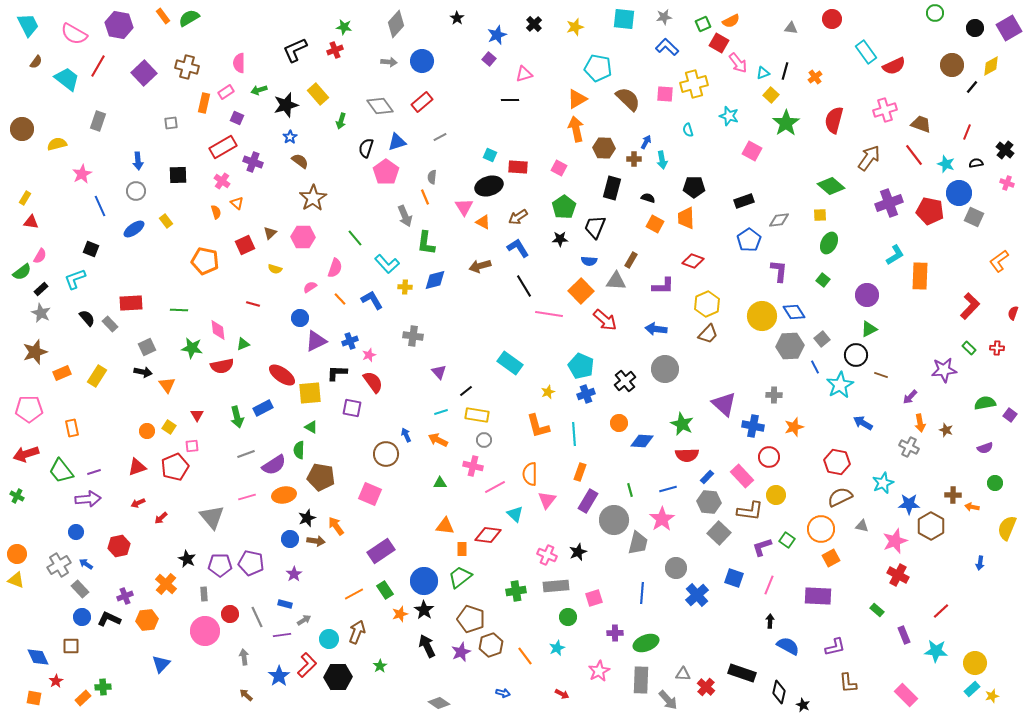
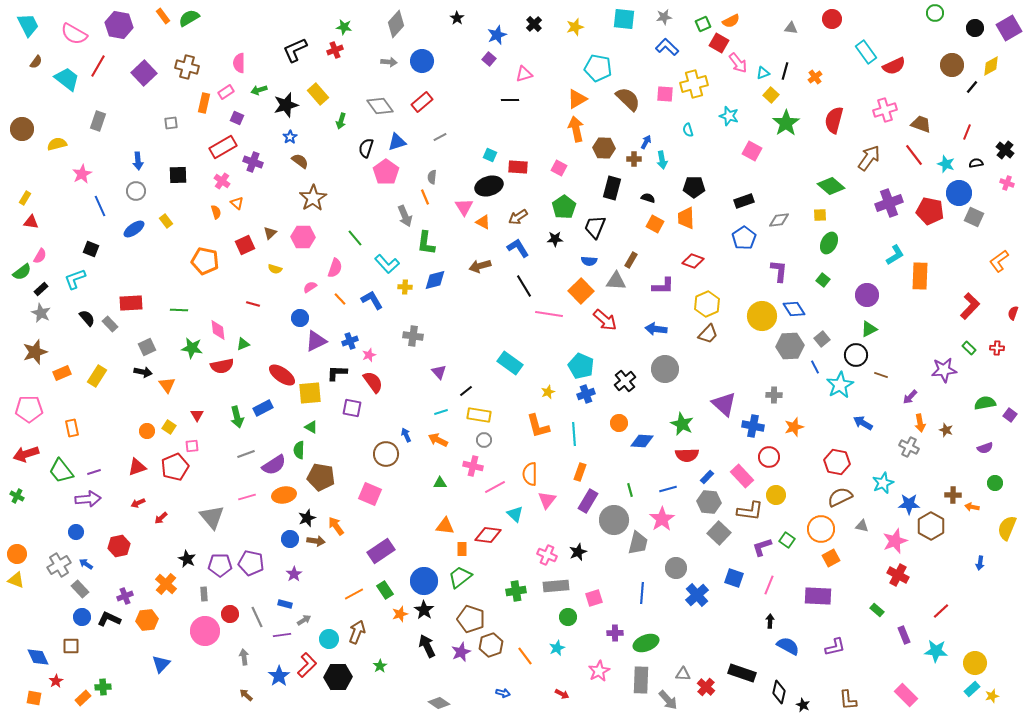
black star at (560, 239): moved 5 px left
blue pentagon at (749, 240): moved 5 px left, 2 px up
blue diamond at (794, 312): moved 3 px up
yellow rectangle at (477, 415): moved 2 px right
brown L-shape at (848, 683): moved 17 px down
